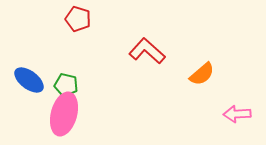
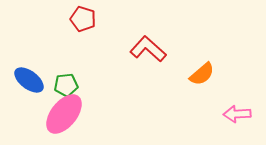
red pentagon: moved 5 px right
red L-shape: moved 1 px right, 2 px up
green pentagon: rotated 20 degrees counterclockwise
pink ellipse: rotated 24 degrees clockwise
